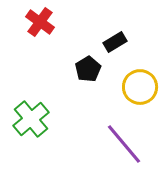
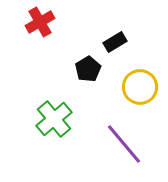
red cross: rotated 24 degrees clockwise
green cross: moved 23 px right
